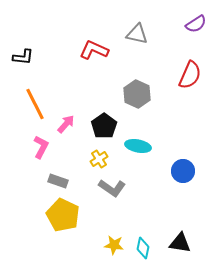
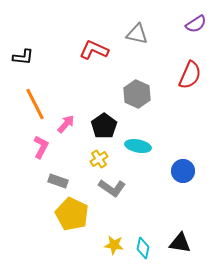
yellow pentagon: moved 9 px right, 1 px up
